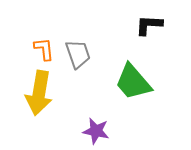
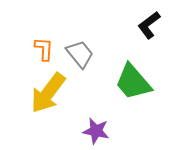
black L-shape: rotated 40 degrees counterclockwise
orange L-shape: rotated 10 degrees clockwise
gray trapezoid: moved 2 px right; rotated 20 degrees counterclockwise
yellow arrow: moved 9 px right; rotated 27 degrees clockwise
